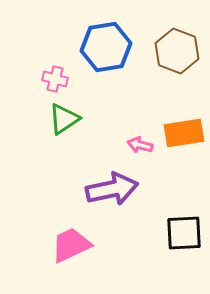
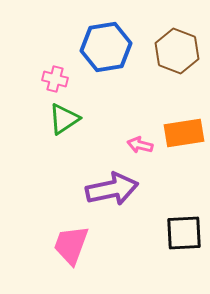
pink trapezoid: rotated 45 degrees counterclockwise
